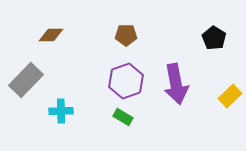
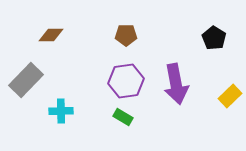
purple hexagon: rotated 12 degrees clockwise
